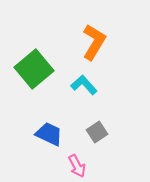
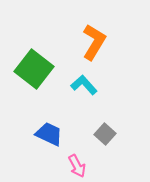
green square: rotated 12 degrees counterclockwise
gray square: moved 8 px right, 2 px down; rotated 15 degrees counterclockwise
